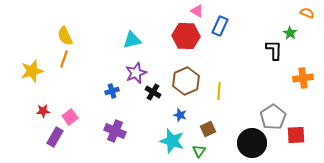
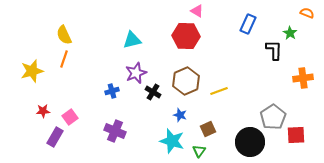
blue rectangle: moved 28 px right, 2 px up
yellow semicircle: moved 1 px left, 1 px up
yellow line: rotated 66 degrees clockwise
black circle: moved 2 px left, 1 px up
